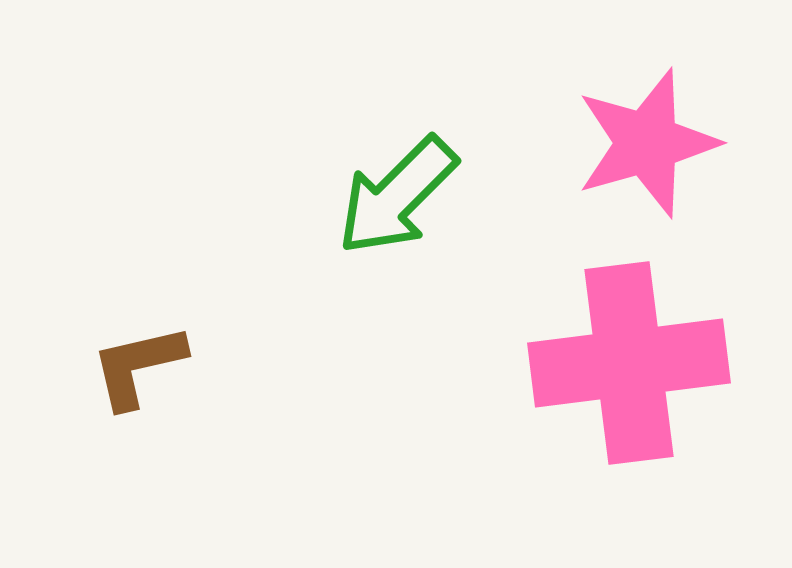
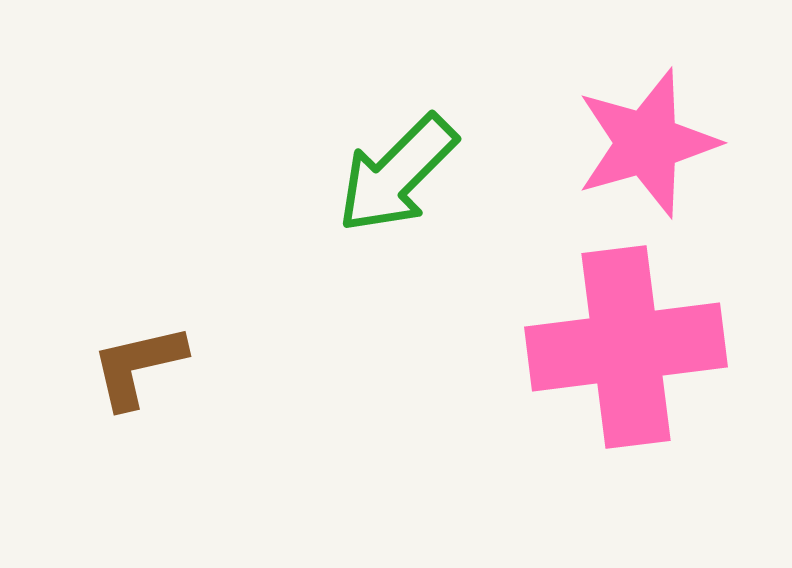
green arrow: moved 22 px up
pink cross: moved 3 px left, 16 px up
